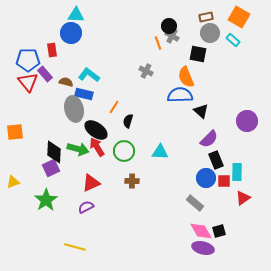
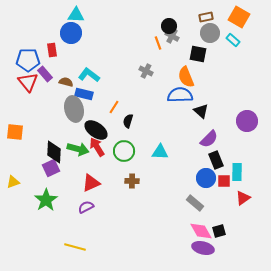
orange square at (15, 132): rotated 12 degrees clockwise
